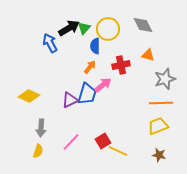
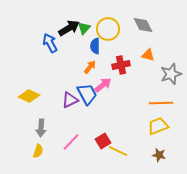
gray star: moved 6 px right, 5 px up
blue trapezoid: rotated 45 degrees counterclockwise
